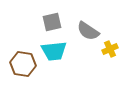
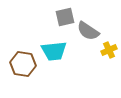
gray square: moved 13 px right, 5 px up
yellow cross: moved 1 px left, 1 px down
